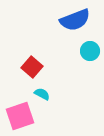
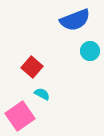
pink square: rotated 16 degrees counterclockwise
